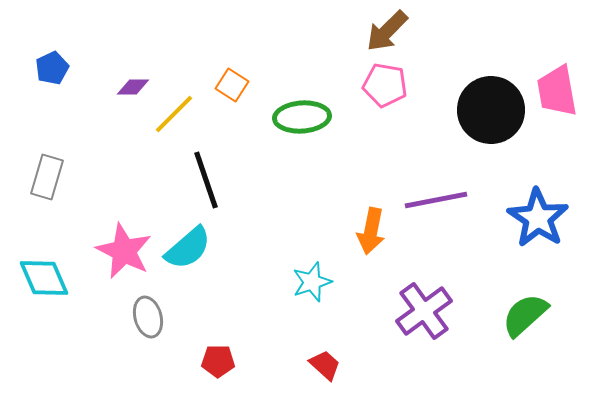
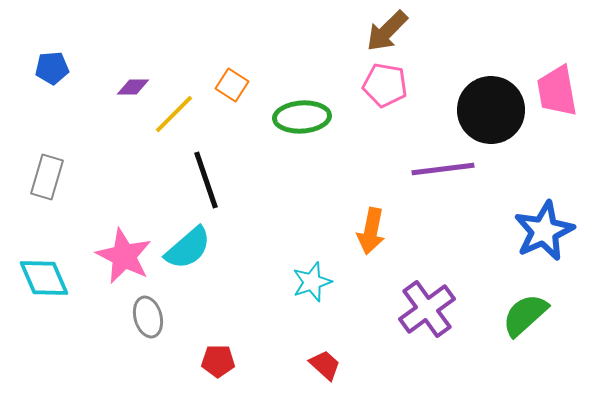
blue pentagon: rotated 20 degrees clockwise
purple line: moved 7 px right, 31 px up; rotated 4 degrees clockwise
blue star: moved 6 px right, 13 px down; rotated 14 degrees clockwise
pink star: moved 5 px down
purple cross: moved 3 px right, 2 px up
